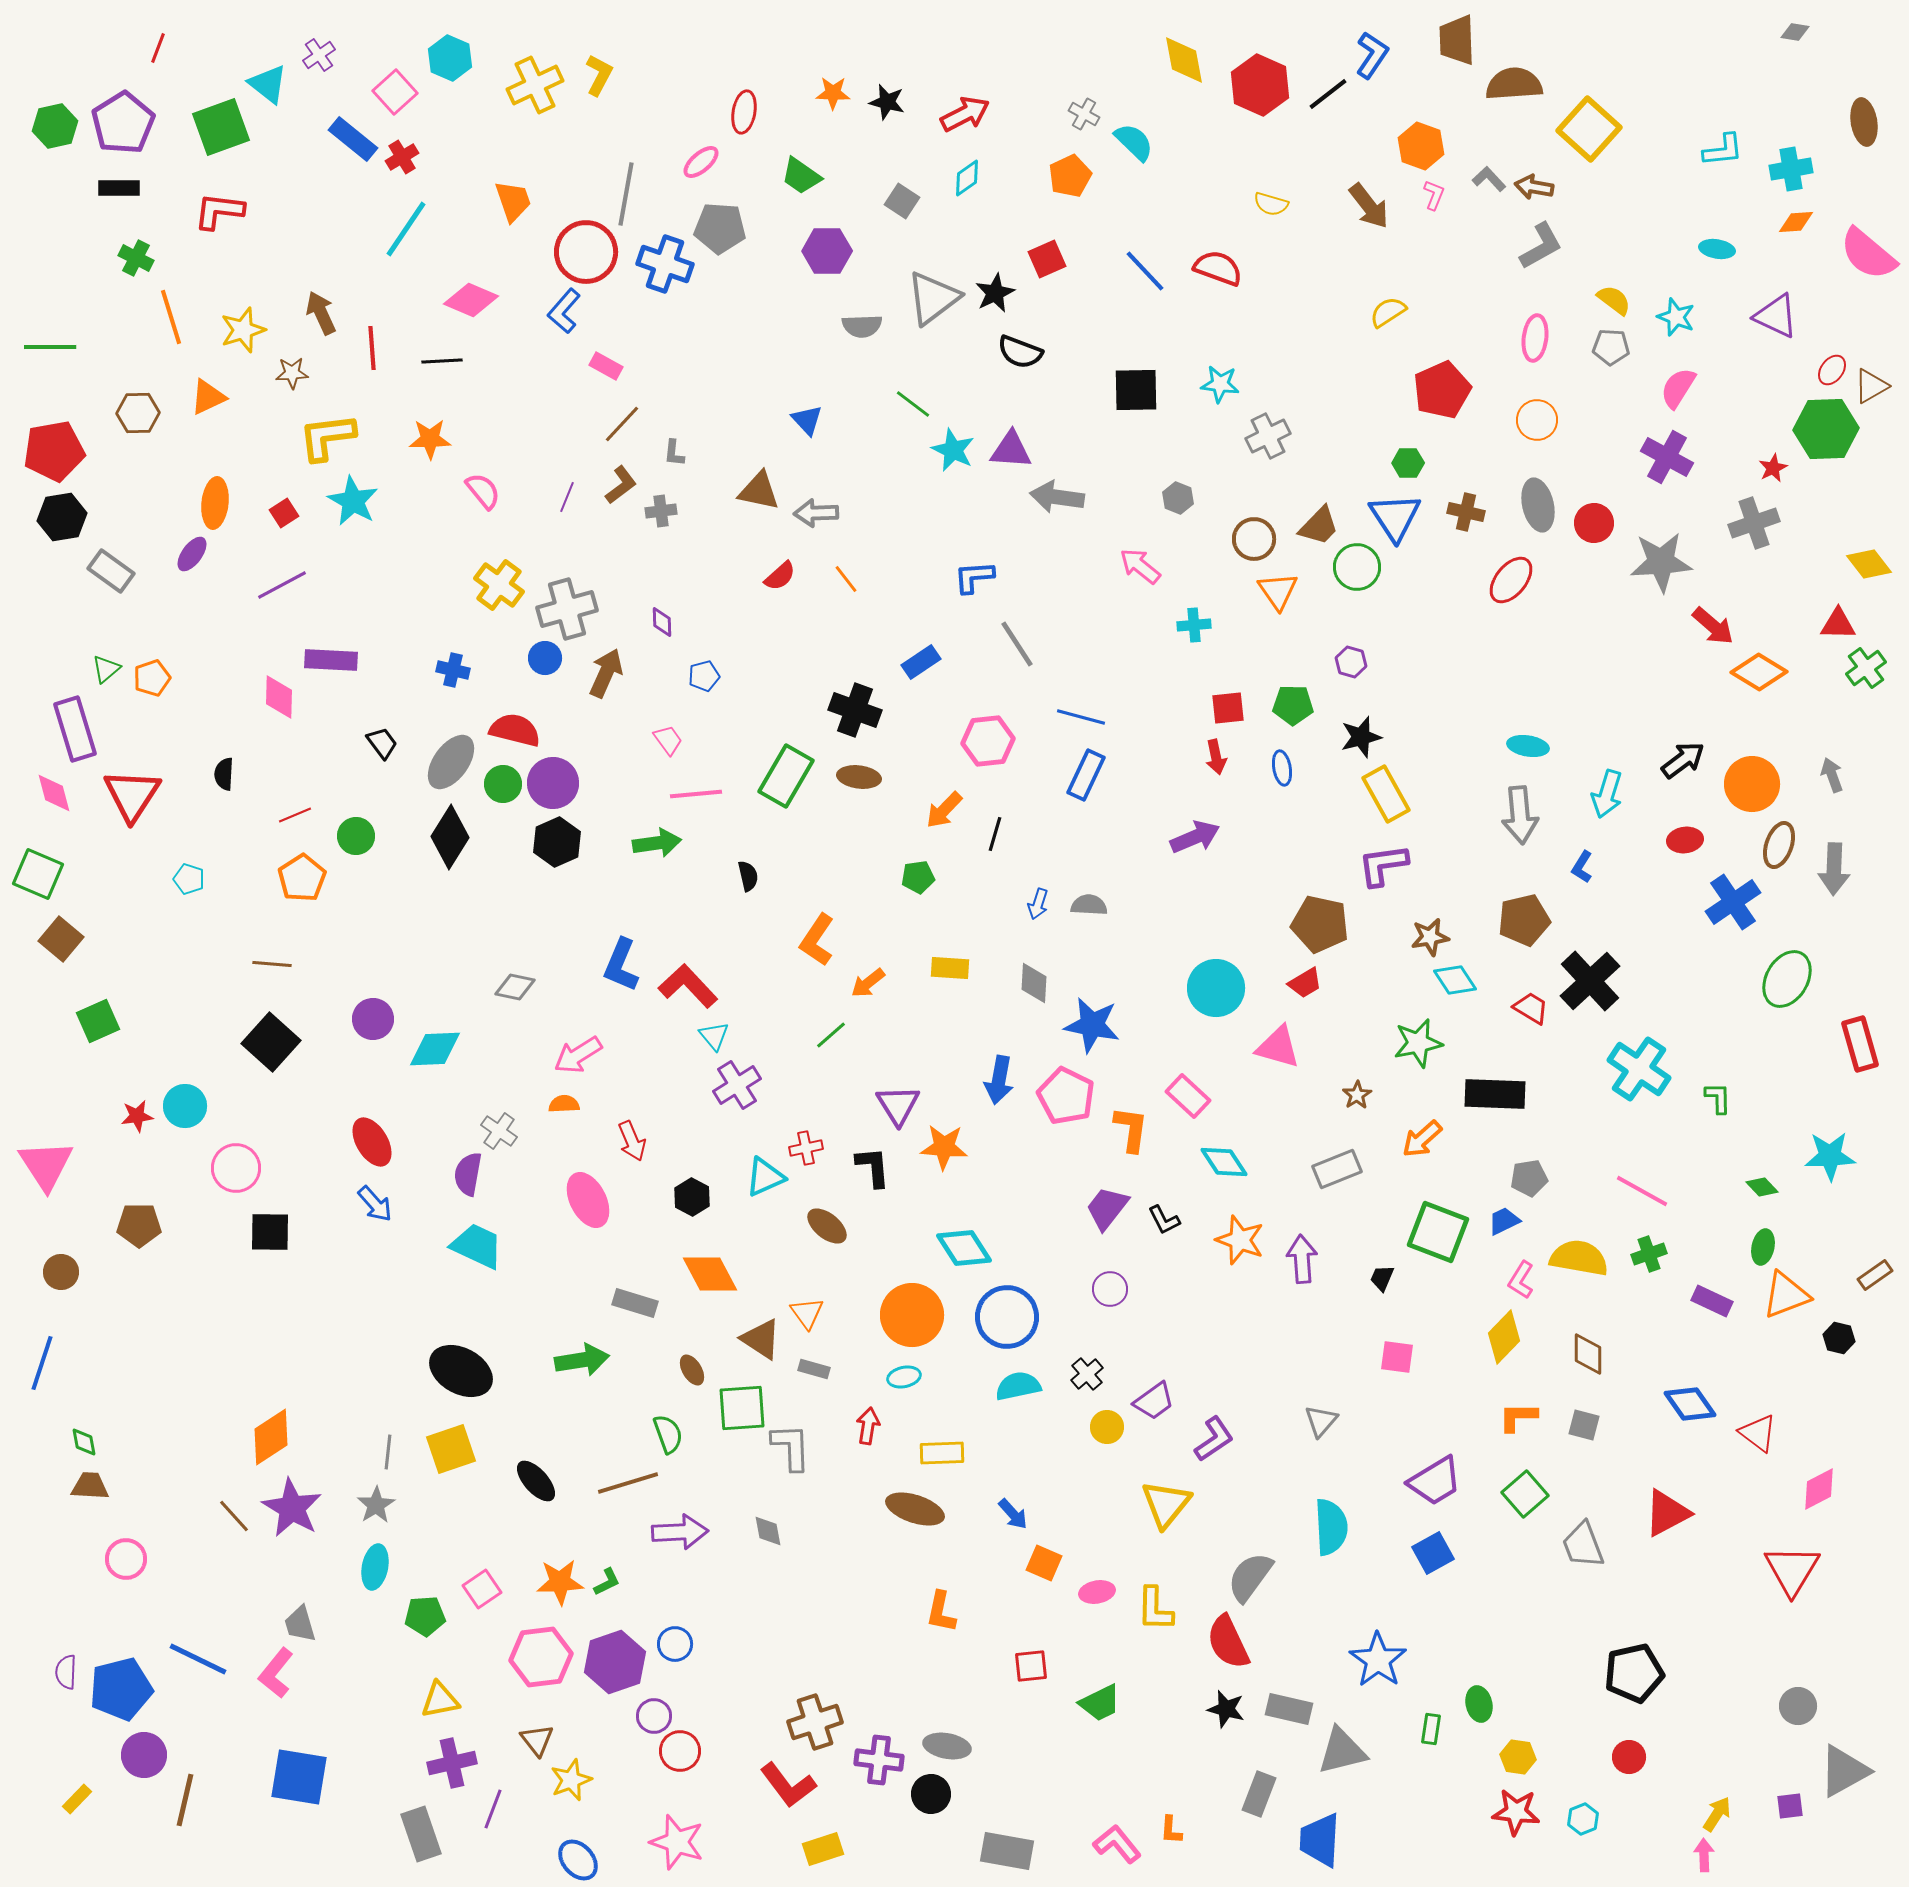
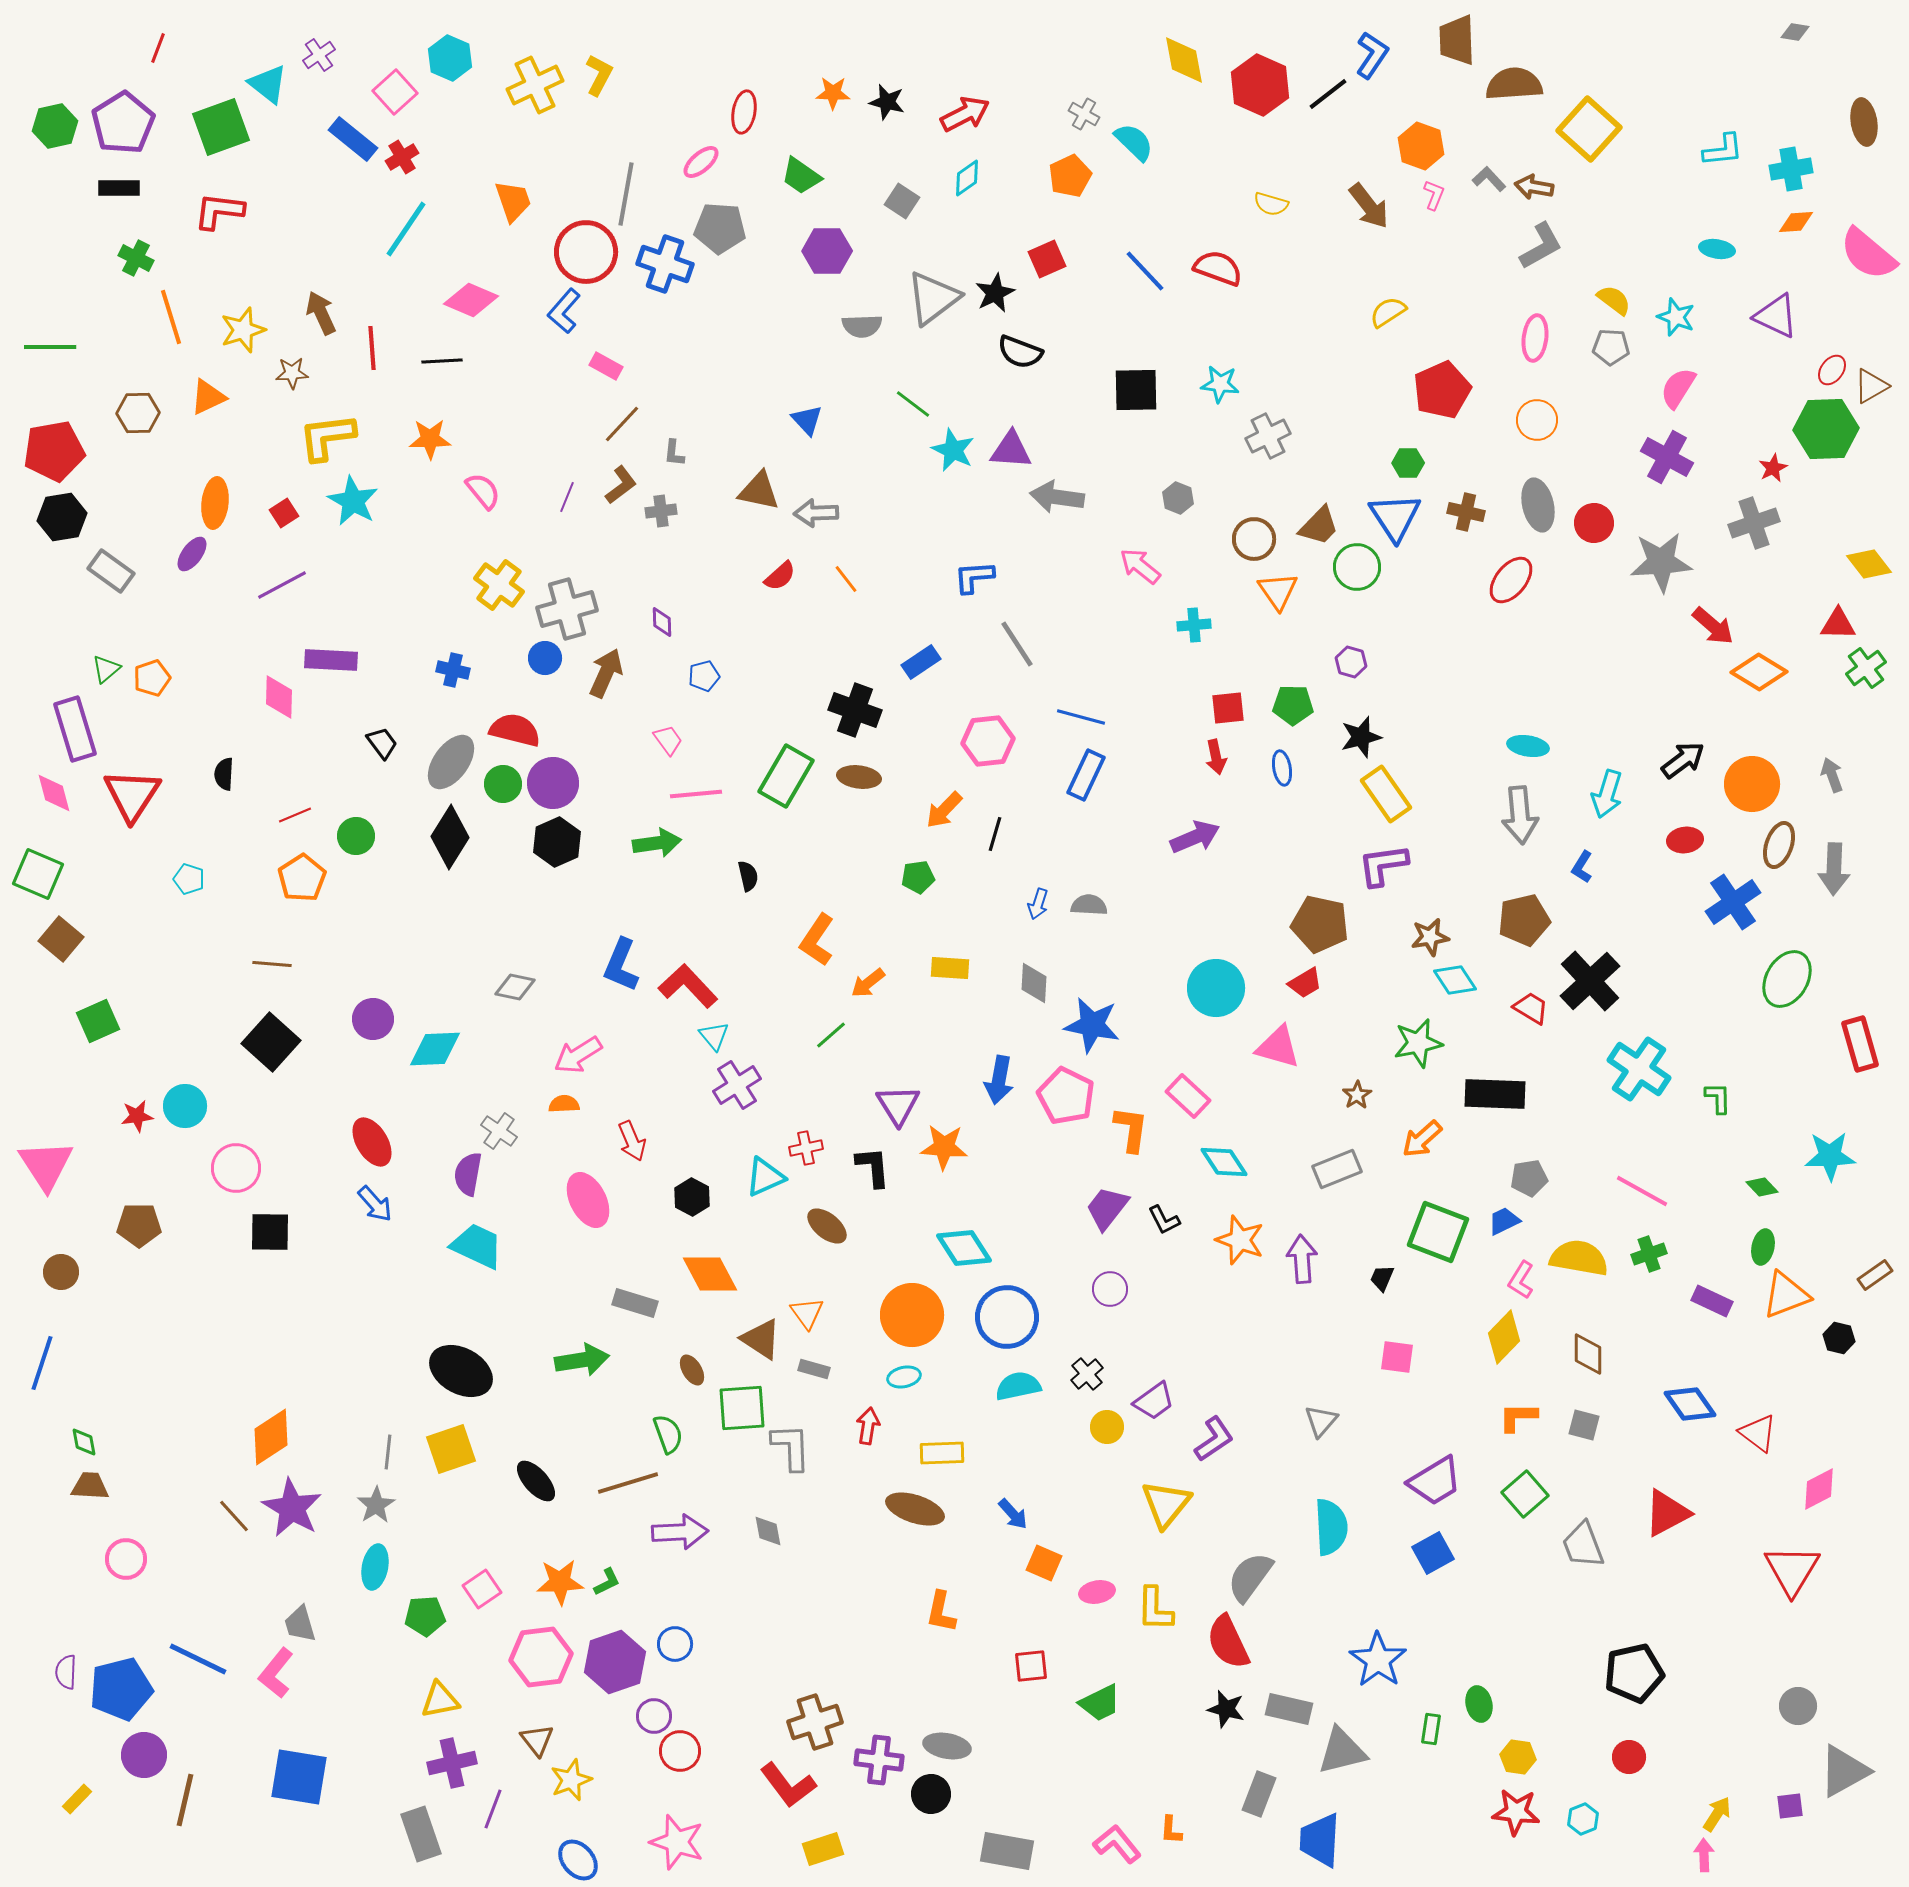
yellow rectangle at (1386, 794): rotated 6 degrees counterclockwise
